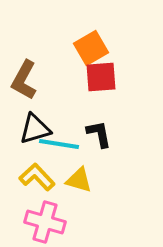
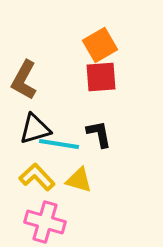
orange square: moved 9 px right, 3 px up
